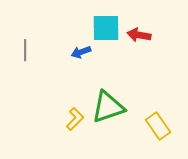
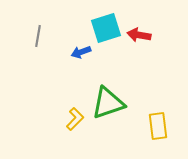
cyan square: rotated 16 degrees counterclockwise
gray line: moved 13 px right, 14 px up; rotated 10 degrees clockwise
green triangle: moved 4 px up
yellow rectangle: rotated 28 degrees clockwise
